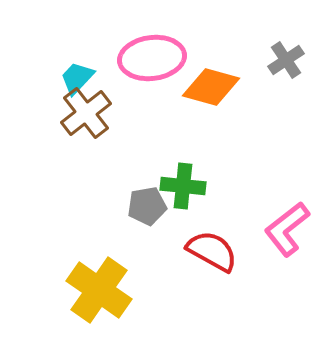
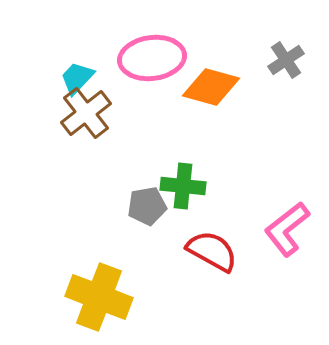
yellow cross: moved 7 px down; rotated 14 degrees counterclockwise
